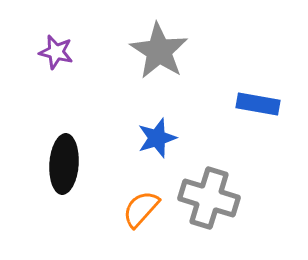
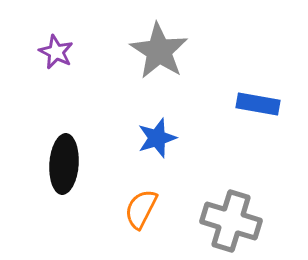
purple star: rotated 12 degrees clockwise
gray cross: moved 22 px right, 23 px down
orange semicircle: rotated 15 degrees counterclockwise
